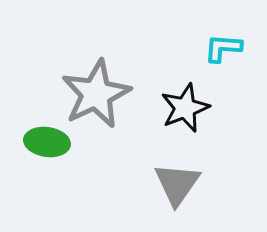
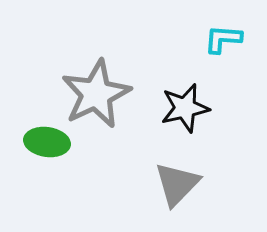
cyan L-shape: moved 9 px up
black star: rotated 9 degrees clockwise
gray triangle: rotated 9 degrees clockwise
